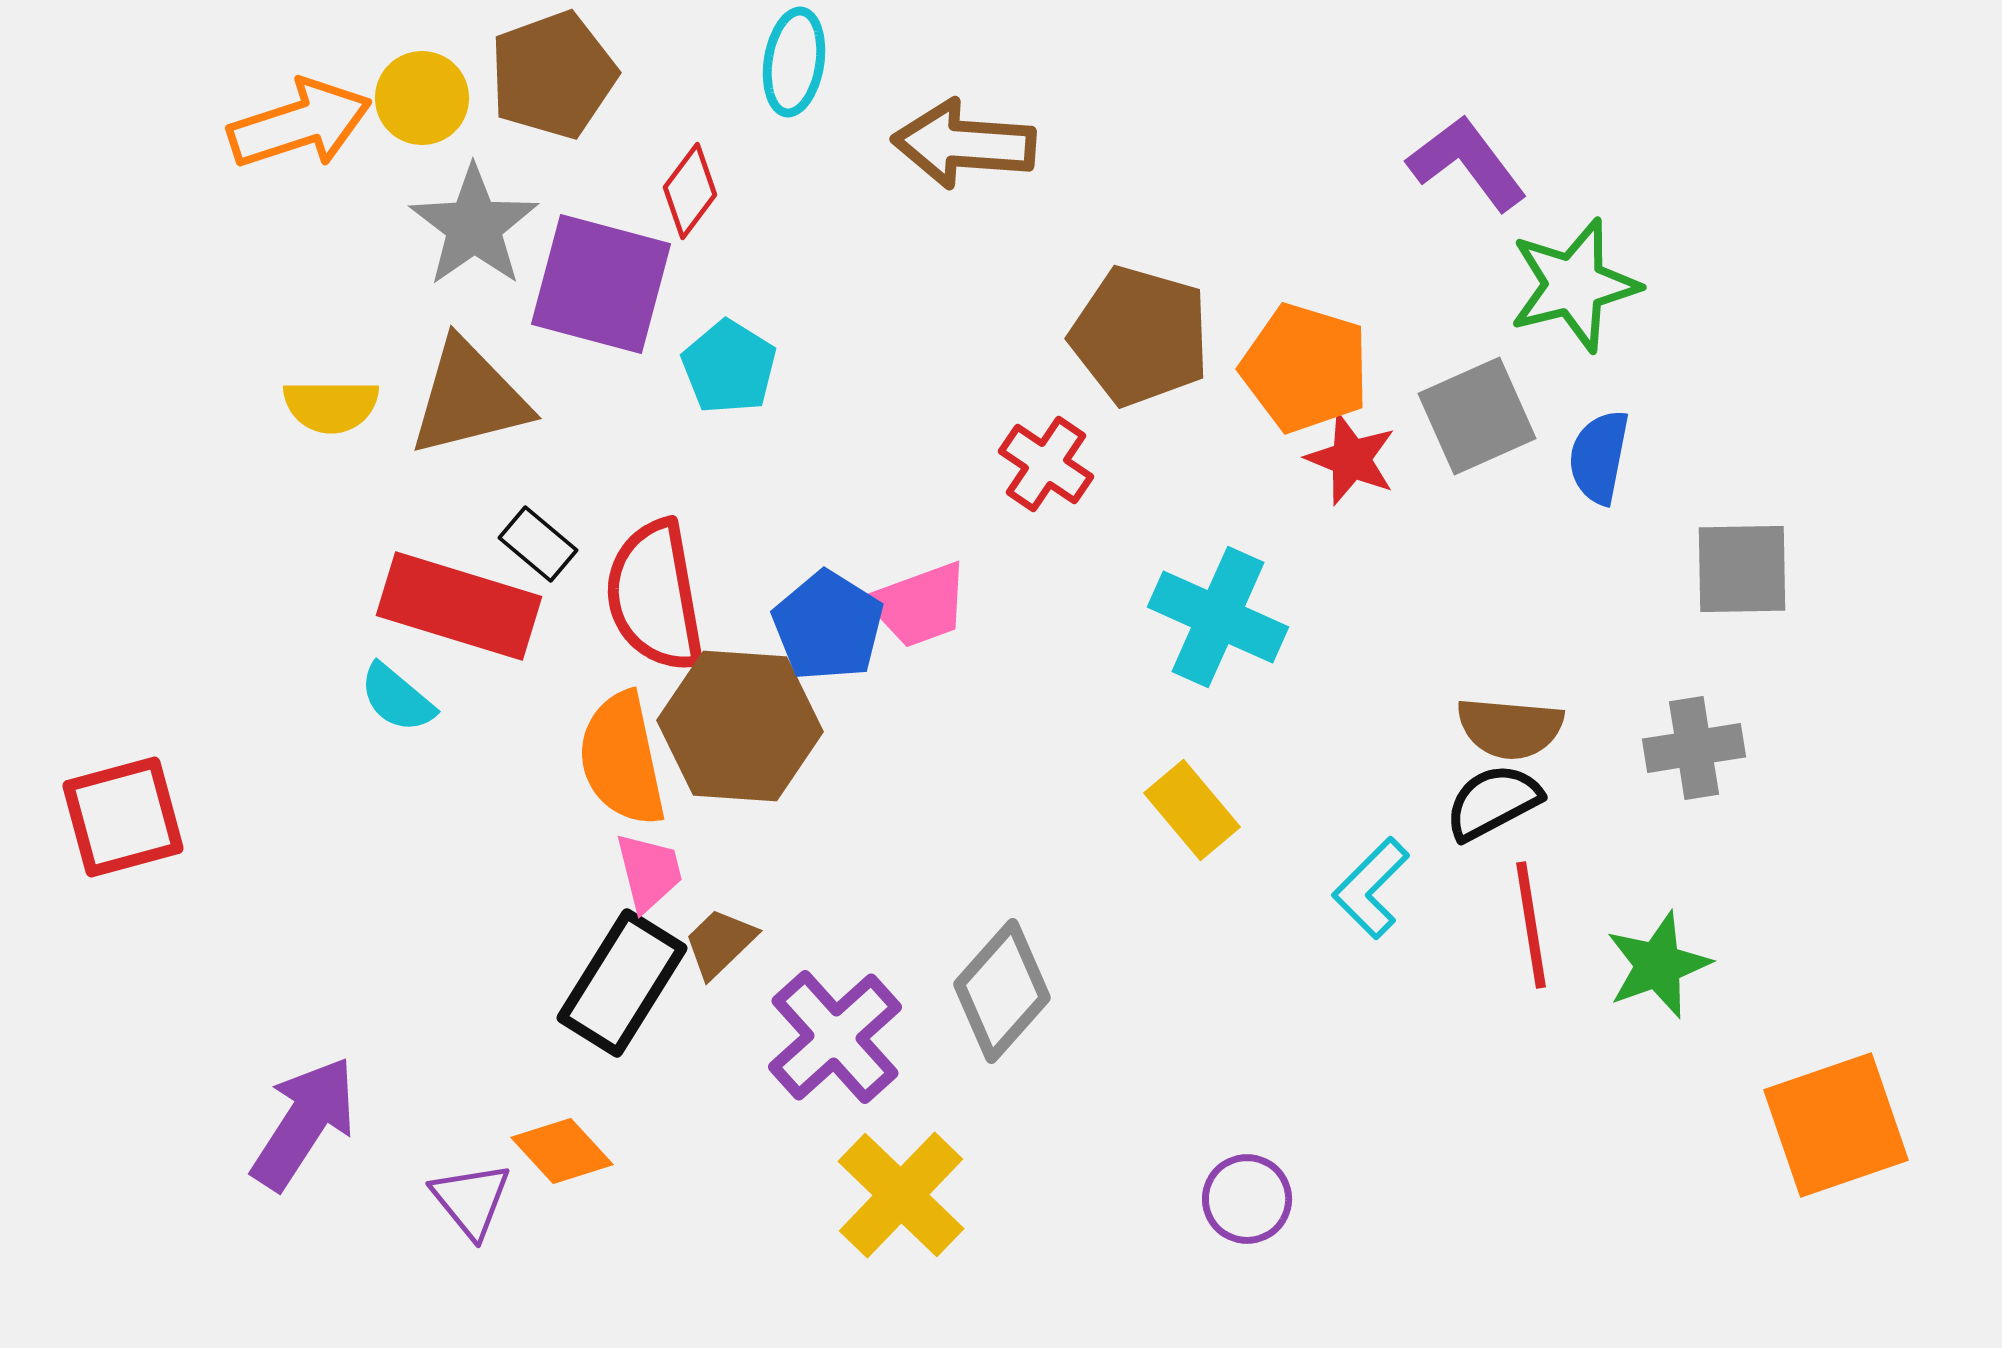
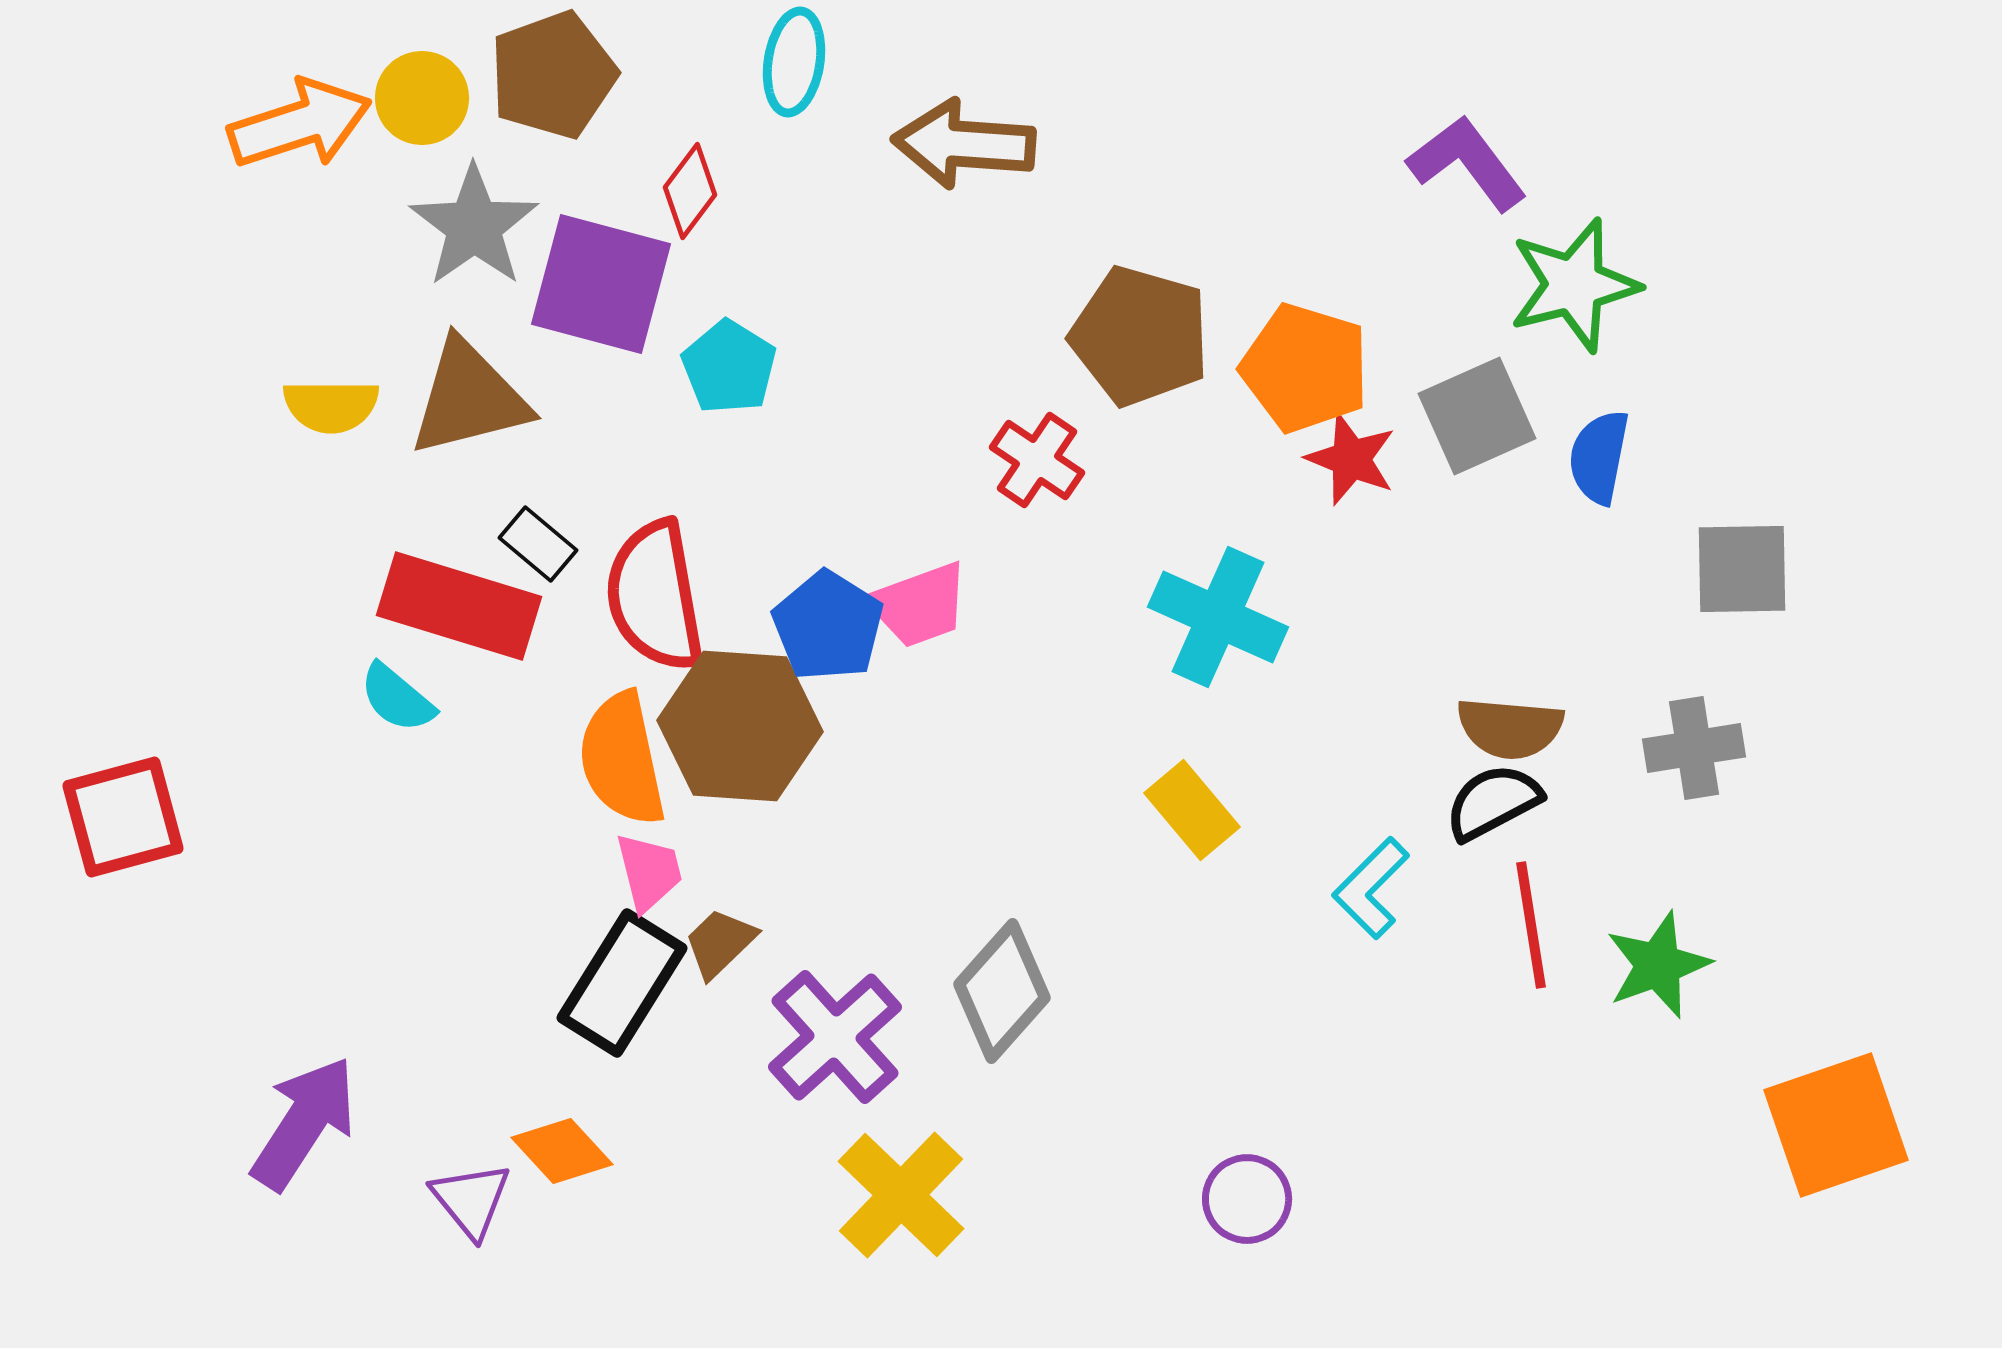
red cross at (1046, 464): moved 9 px left, 4 px up
